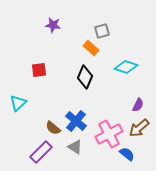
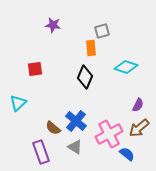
orange rectangle: rotated 42 degrees clockwise
red square: moved 4 px left, 1 px up
purple rectangle: rotated 65 degrees counterclockwise
